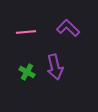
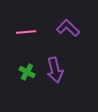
purple arrow: moved 3 px down
